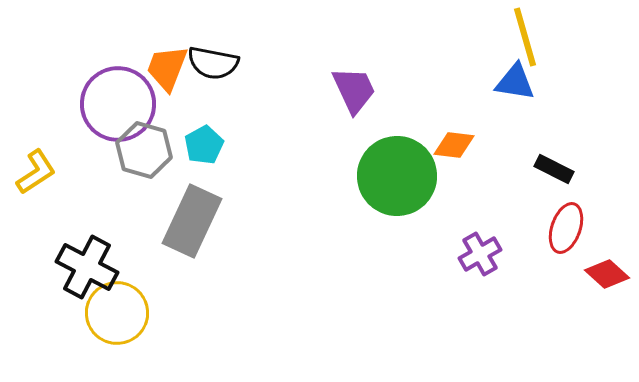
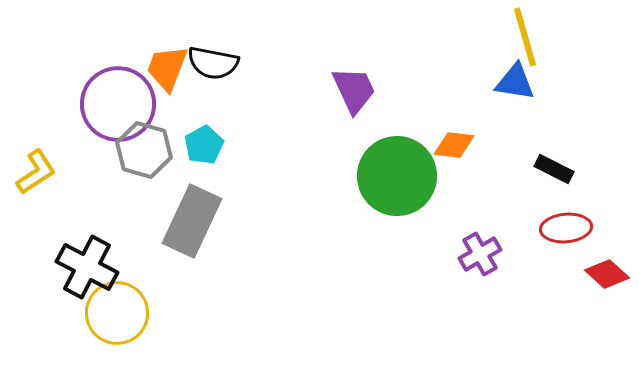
red ellipse: rotated 66 degrees clockwise
